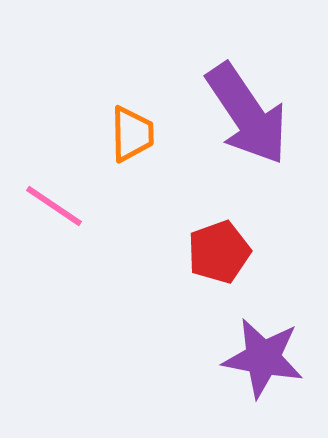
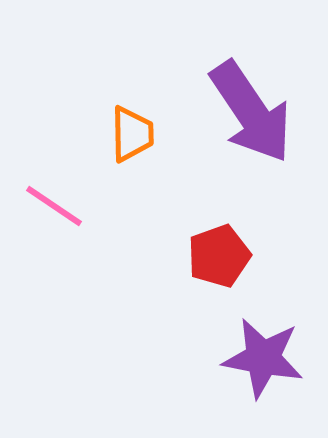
purple arrow: moved 4 px right, 2 px up
red pentagon: moved 4 px down
